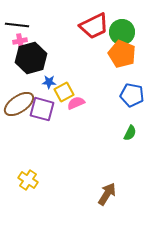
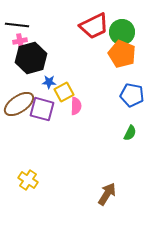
pink semicircle: moved 3 px down; rotated 114 degrees clockwise
